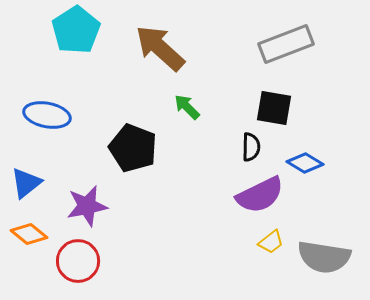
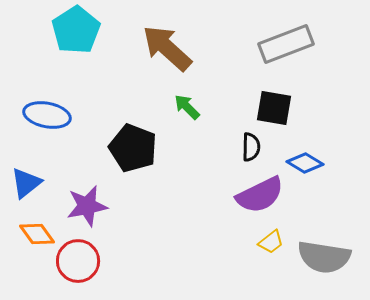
brown arrow: moved 7 px right
orange diamond: moved 8 px right; rotated 15 degrees clockwise
